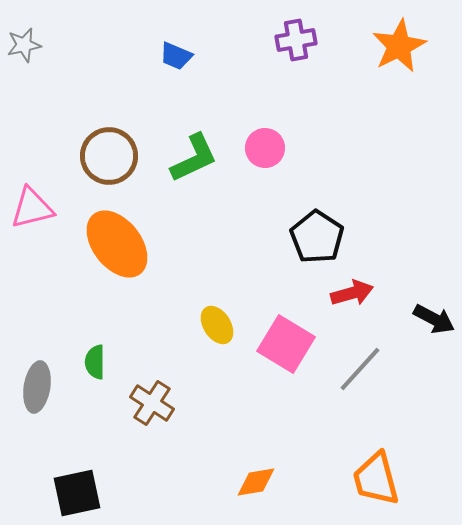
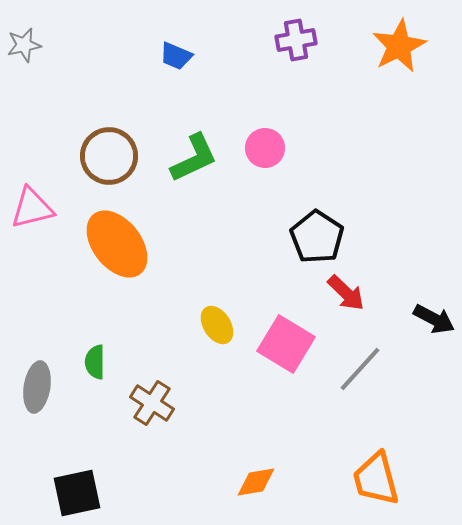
red arrow: moved 6 px left; rotated 60 degrees clockwise
